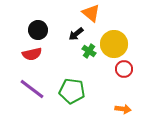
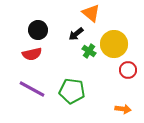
red circle: moved 4 px right, 1 px down
purple line: rotated 8 degrees counterclockwise
